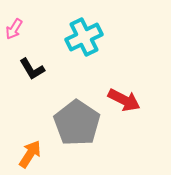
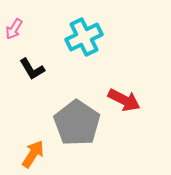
orange arrow: moved 3 px right
